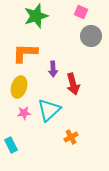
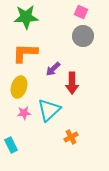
green star: moved 10 px left, 1 px down; rotated 15 degrees clockwise
gray circle: moved 8 px left
purple arrow: rotated 49 degrees clockwise
red arrow: moved 1 px left, 1 px up; rotated 15 degrees clockwise
